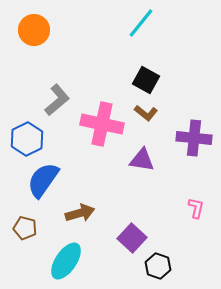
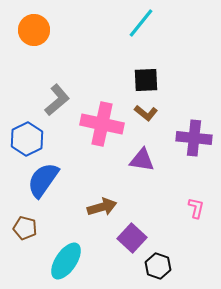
black square: rotated 32 degrees counterclockwise
brown arrow: moved 22 px right, 6 px up
